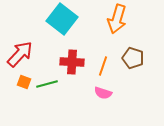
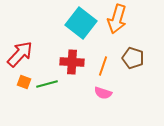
cyan square: moved 19 px right, 4 px down
